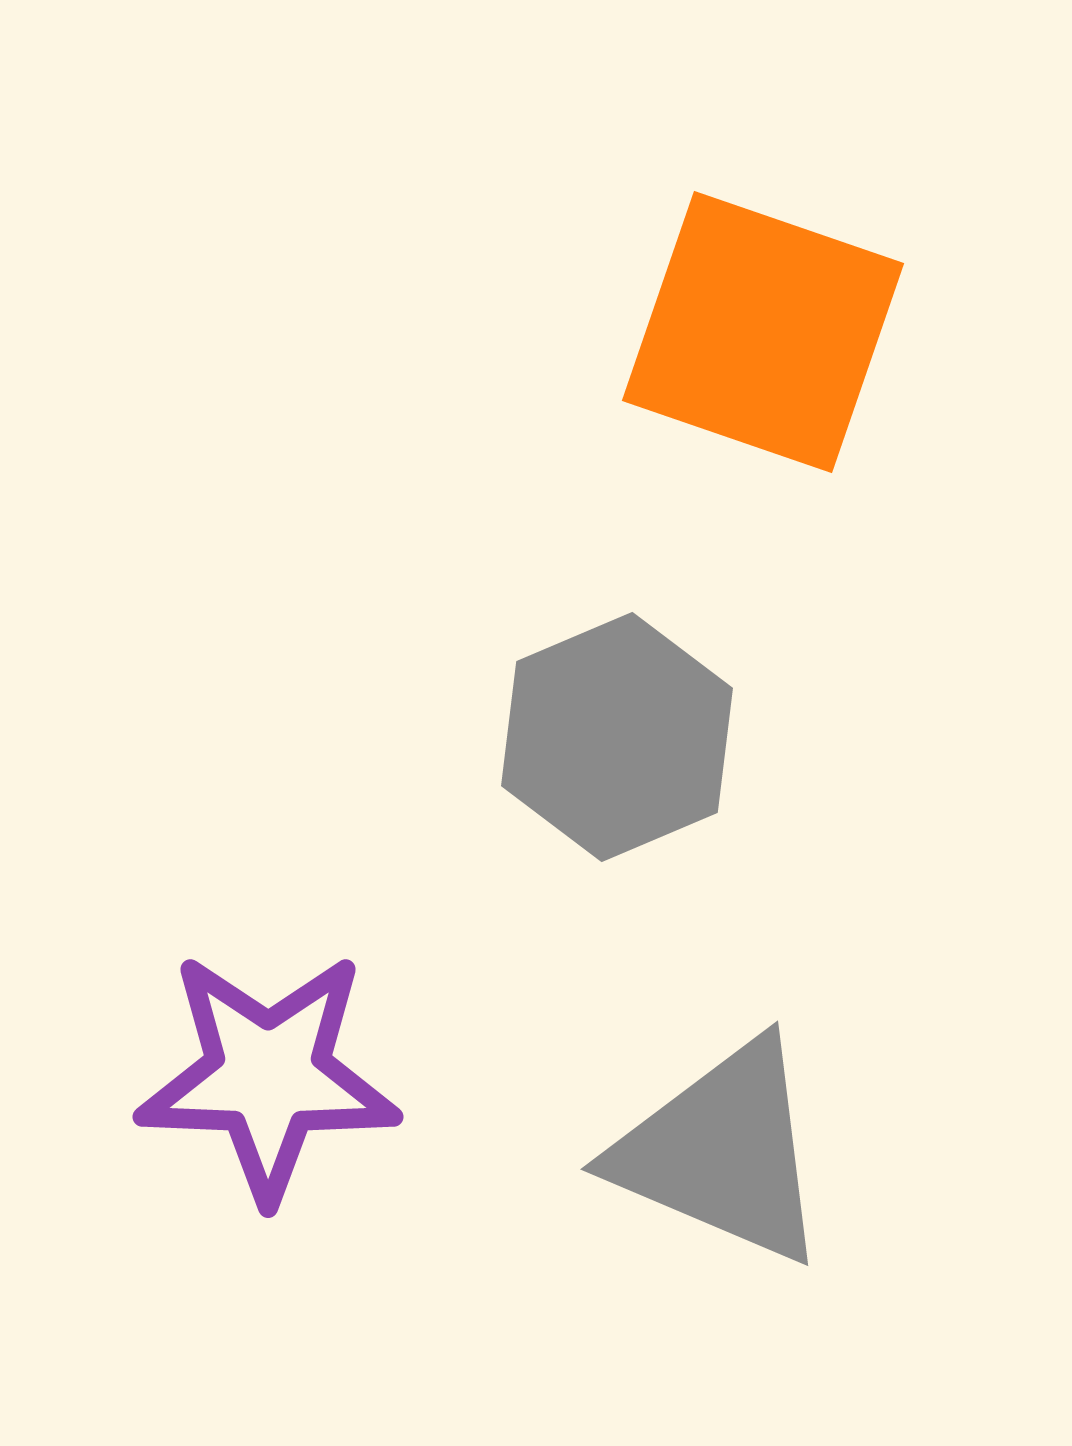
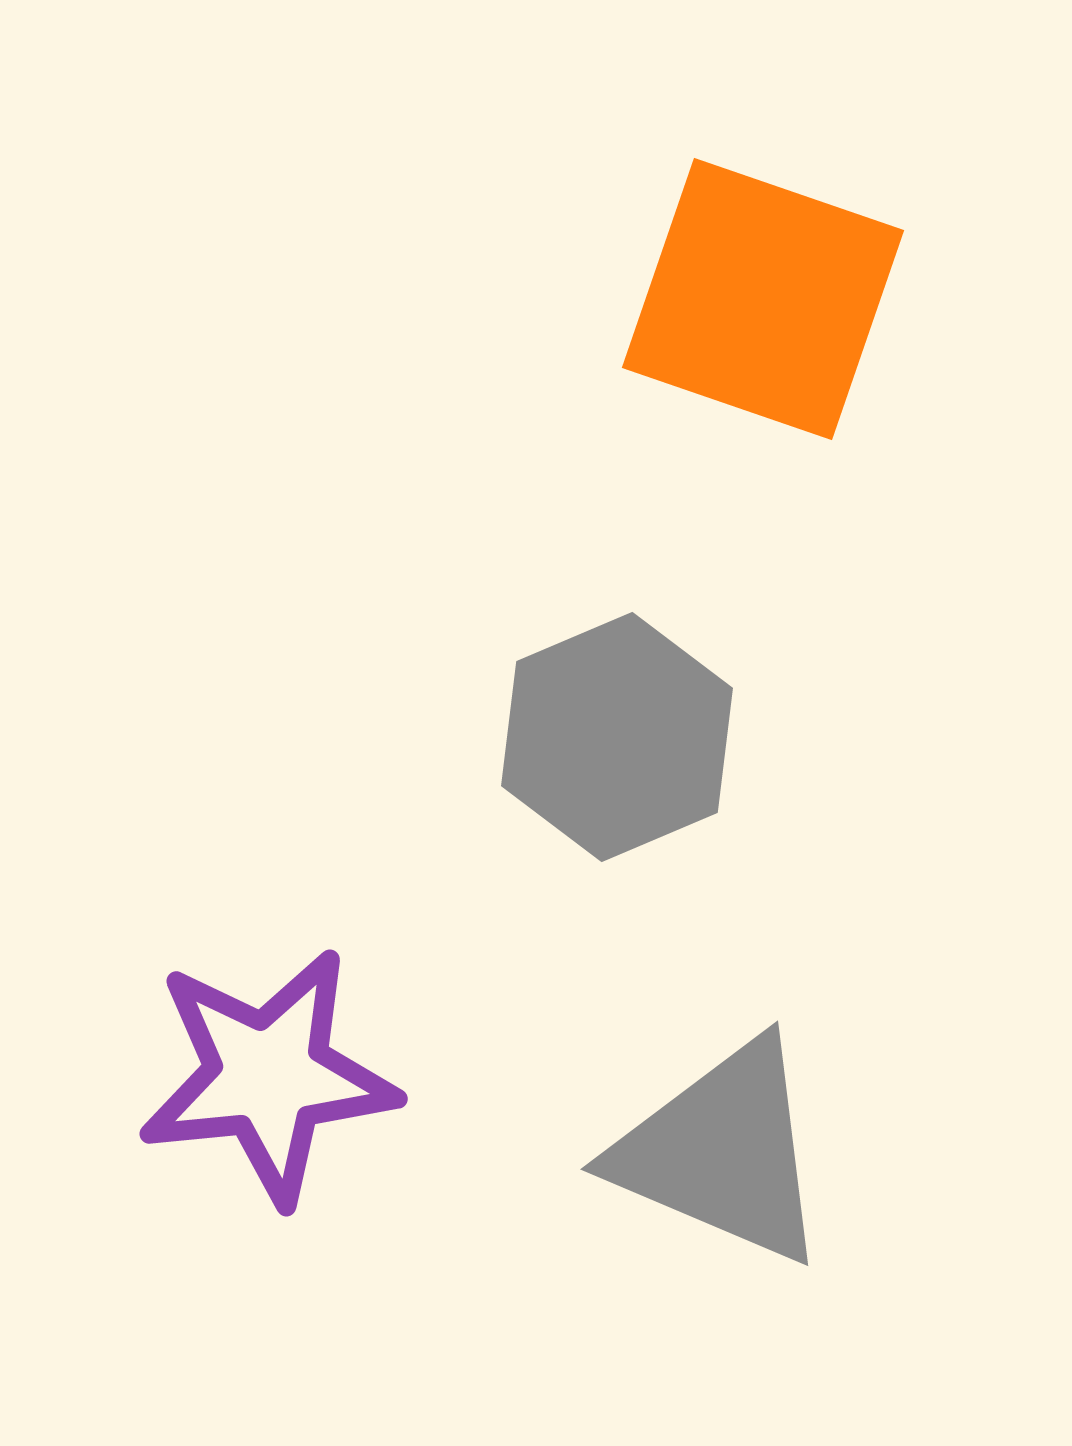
orange square: moved 33 px up
purple star: rotated 8 degrees counterclockwise
